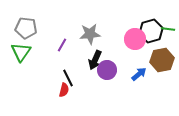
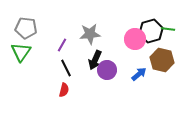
brown hexagon: rotated 25 degrees clockwise
black line: moved 2 px left, 10 px up
